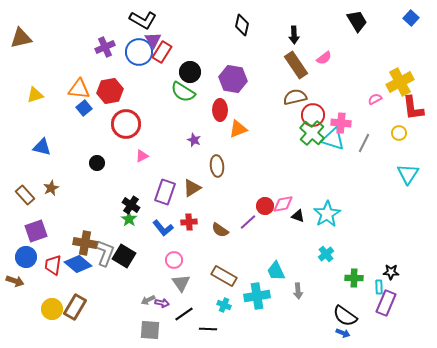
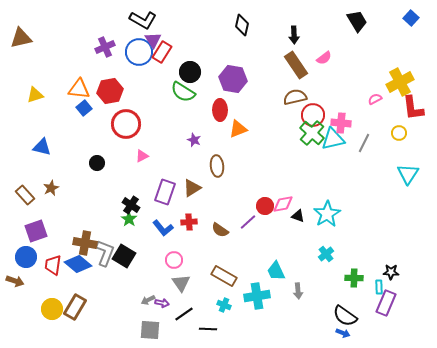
cyan triangle at (333, 139): rotated 30 degrees counterclockwise
